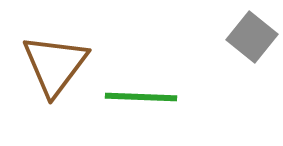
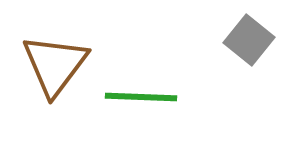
gray square: moved 3 px left, 3 px down
